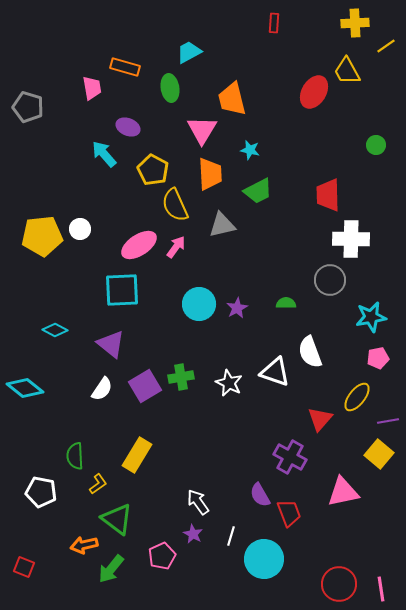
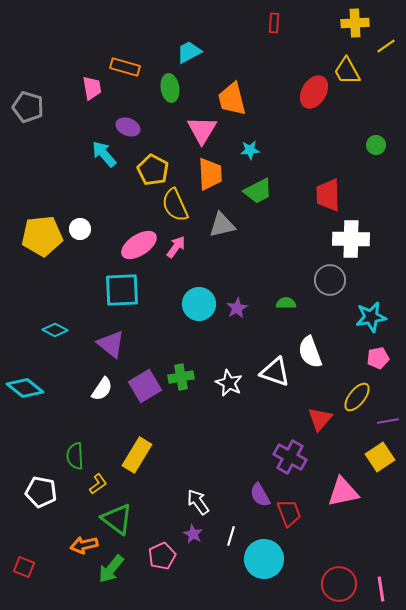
cyan star at (250, 150): rotated 18 degrees counterclockwise
yellow square at (379, 454): moved 1 px right, 3 px down; rotated 16 degrees clockwise
